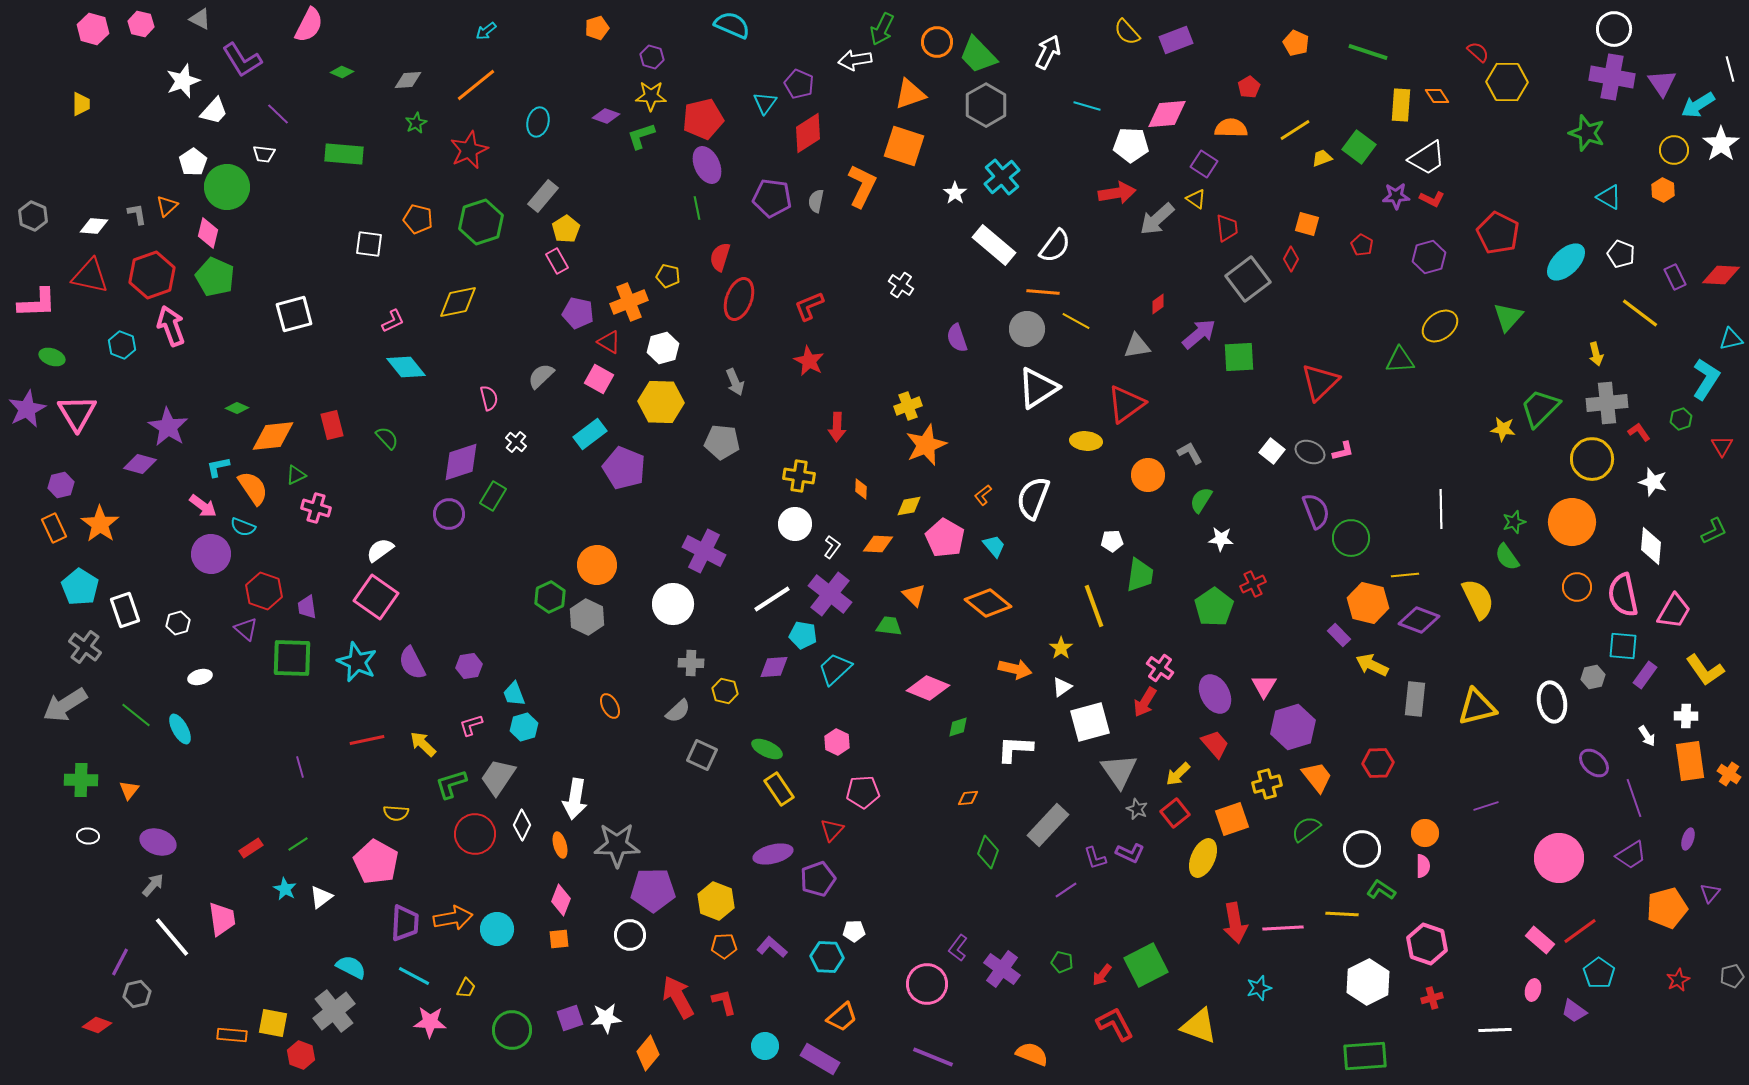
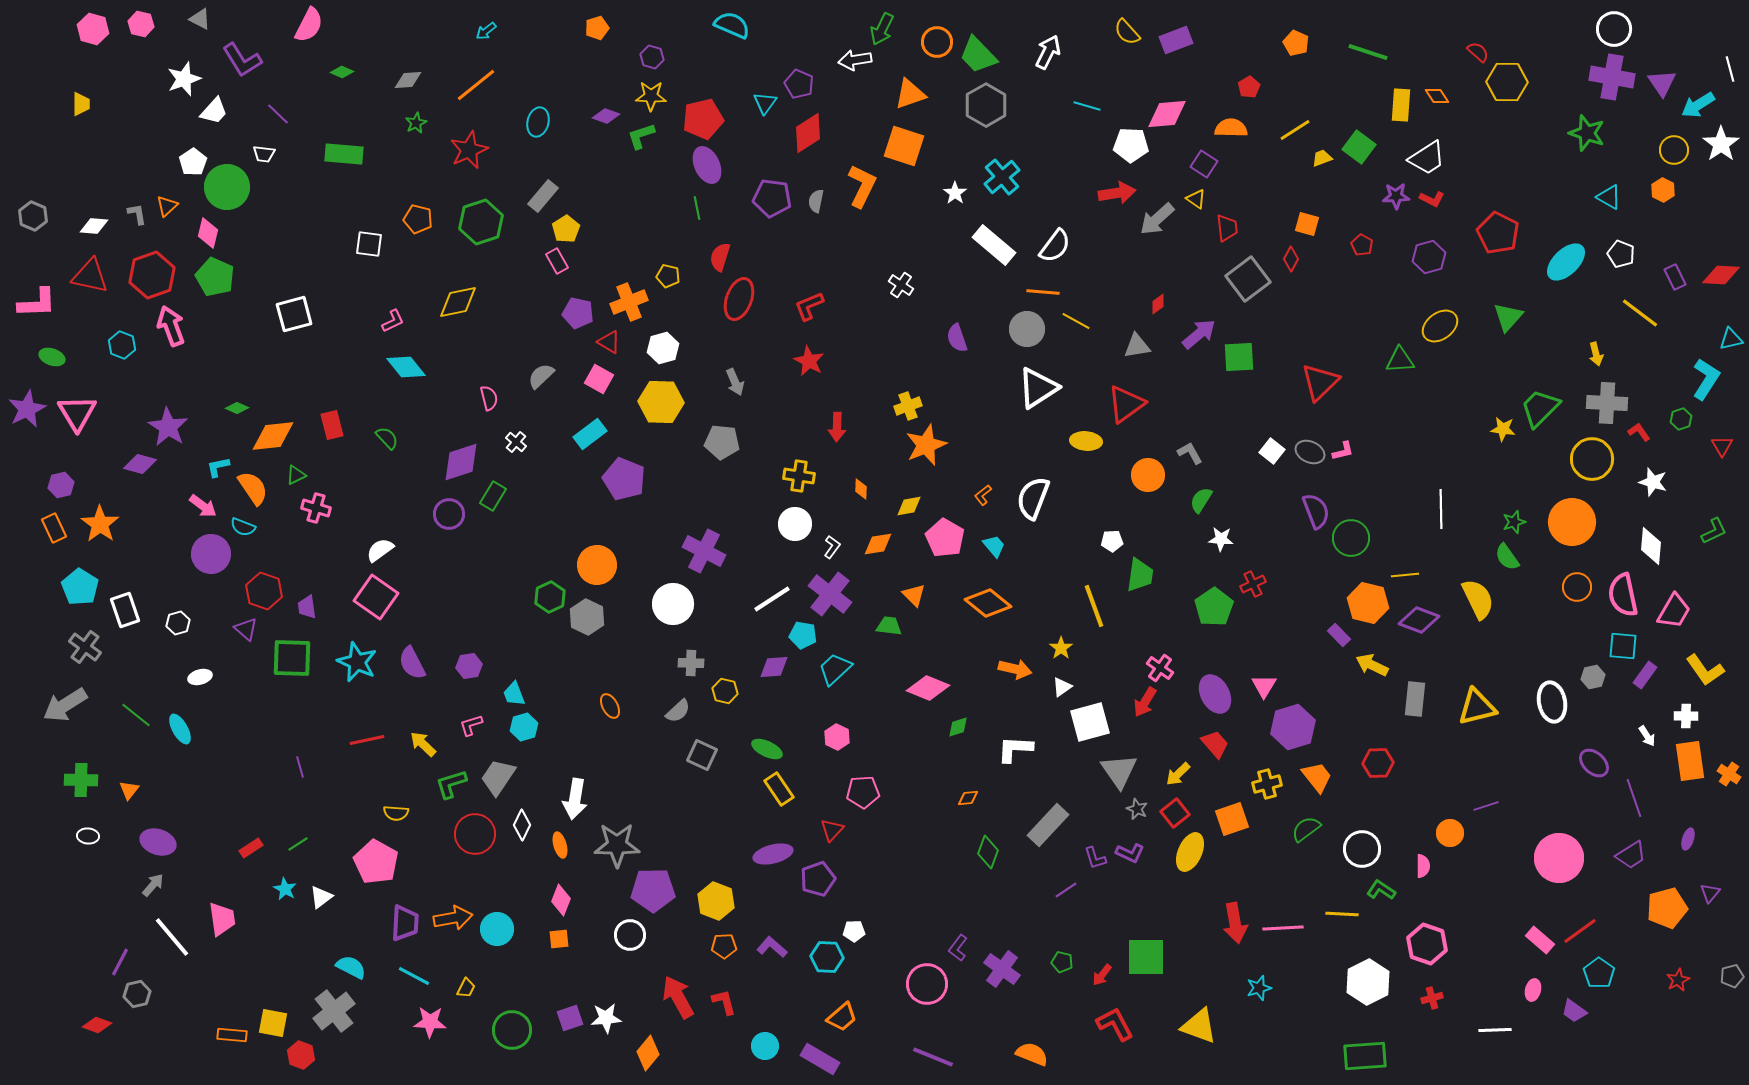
white star at (183, 81): moved 1 px right, 2 px up
gray cross at (1607, 403): rotated 9 degrees clockwise
purple pentagon at (624, 468): moved 11 px down
orange diamond at (878, 544): rotated 12 degrees counterclockwise
pink hexagon at (837, 742): moved 5 px up
orange circle at (1425, 833): moved 25 px right
yellow ellipse at (1203, 858): moved 13 px left, 6 px up
green square at (1146, 965): moved 8 px up; rotated 27 degrees clockwise
